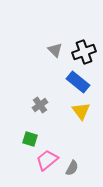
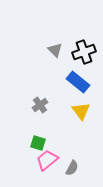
green square: moved 8 px right, 4 px down
